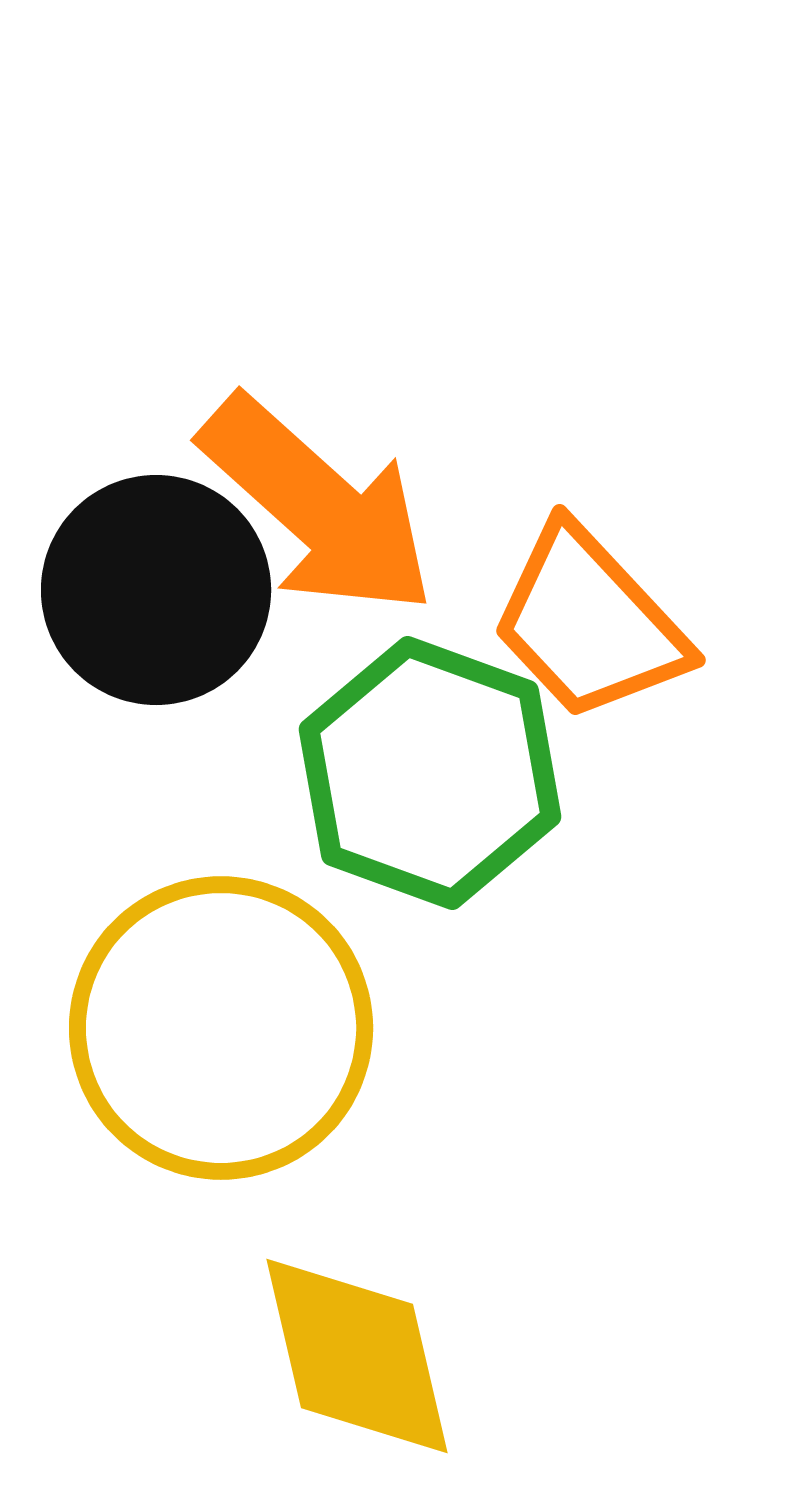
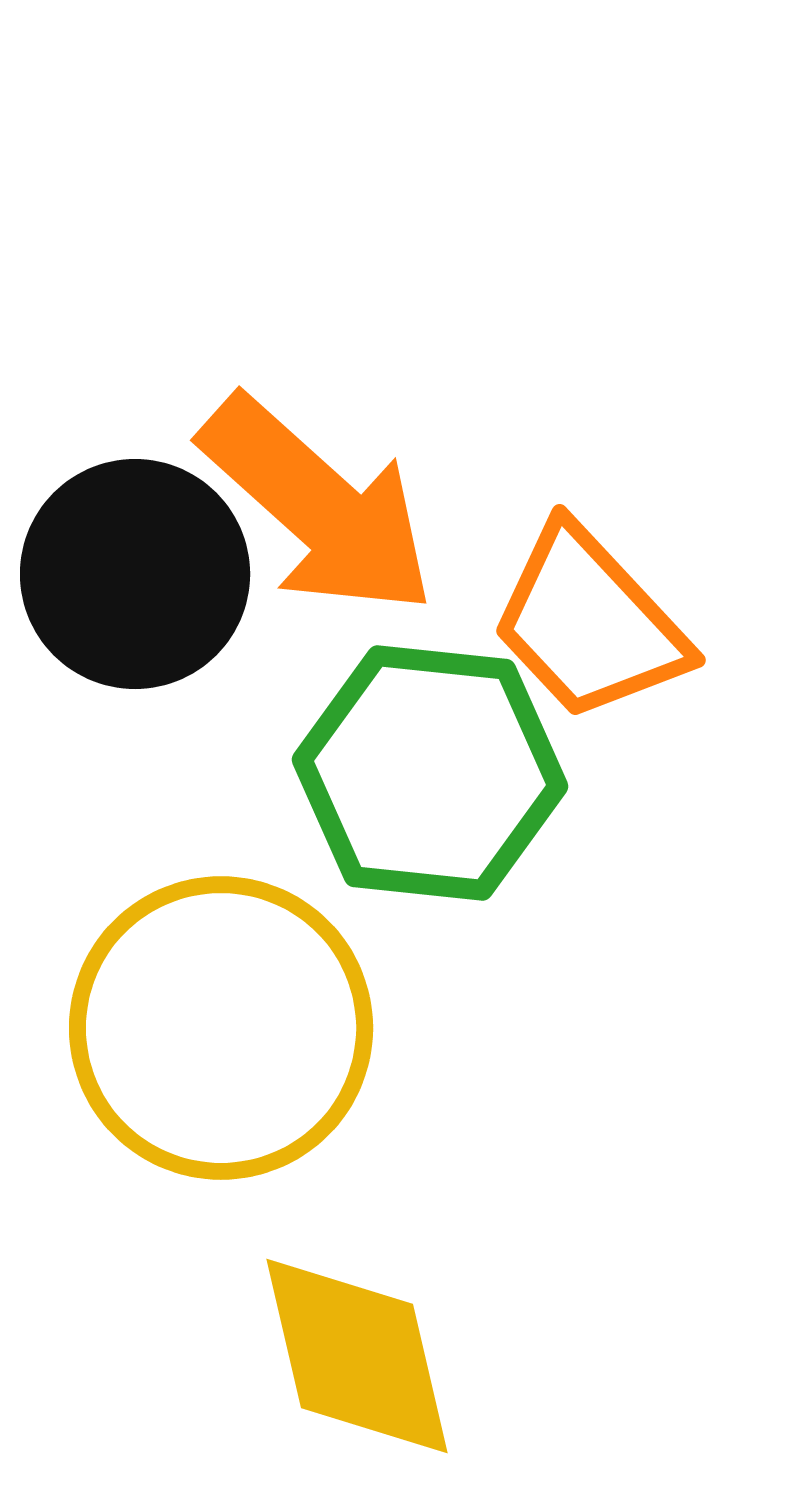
black circle: moved 21 px left, 16 px up
green hexagon: rotated 14 degrees counterclockwise
